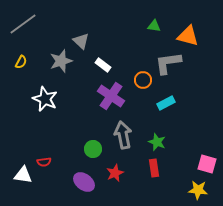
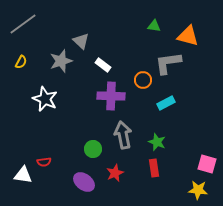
purple cross: rotated 32 degrees counterclockwise
